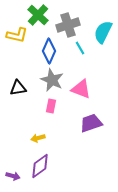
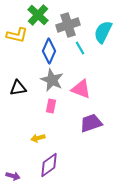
purple diamond: moved 9 px right, 1 px up
